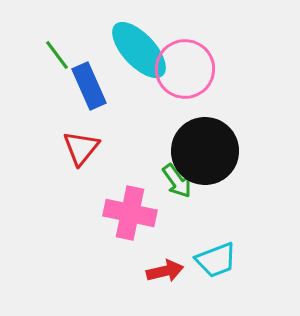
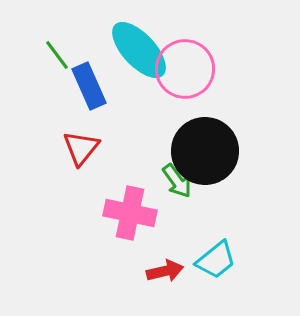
cyan trapezoid: rotated 18 degrees counterclockwise
